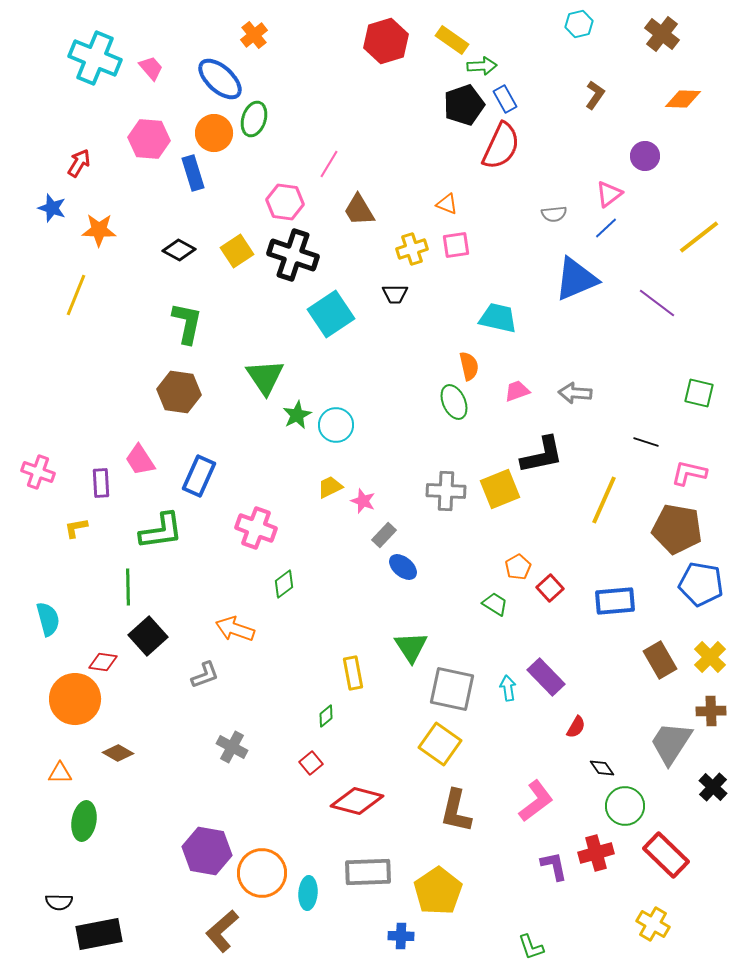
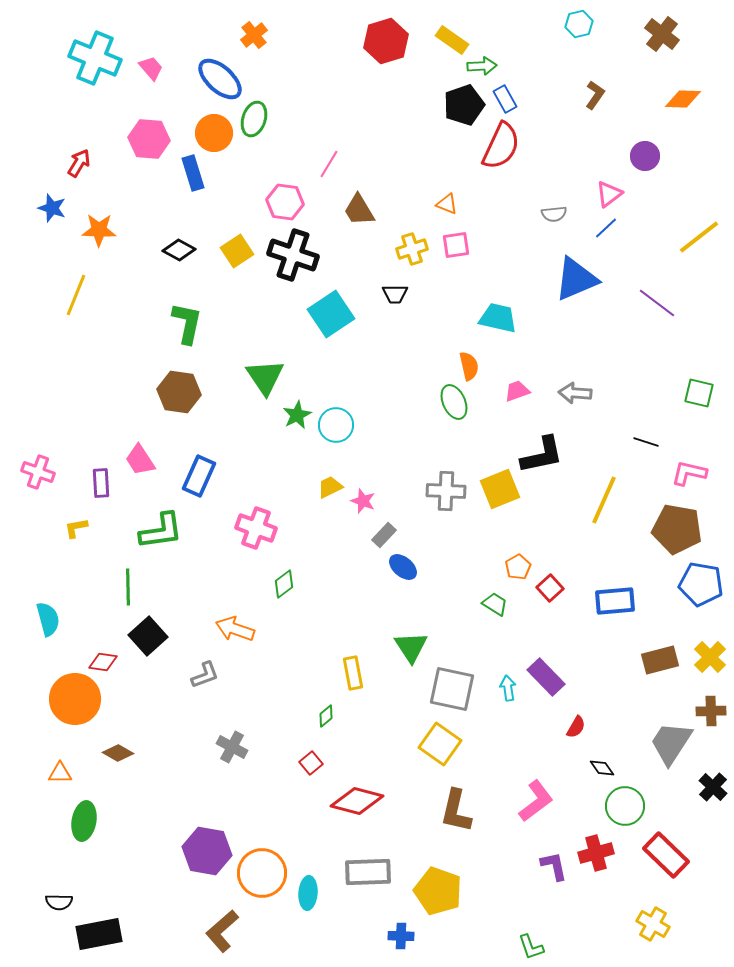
brown rectangle at (660, 660): rotated 75 degrees counterclockwise
yellow pentagon at (438, 891): rotated 18 degrees counterclockwise
